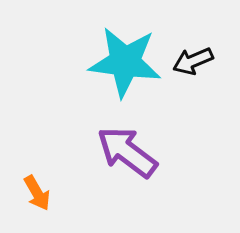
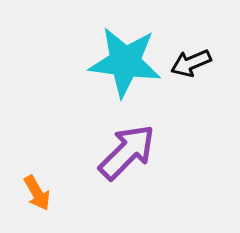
black arrow: moved 2 px left, 2 px down
purple arrow: rotated 98 degrees clockwise
